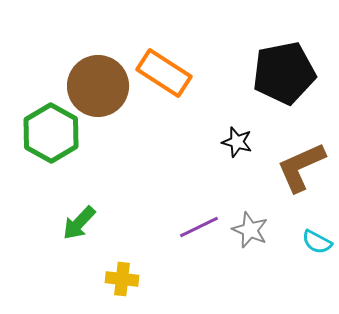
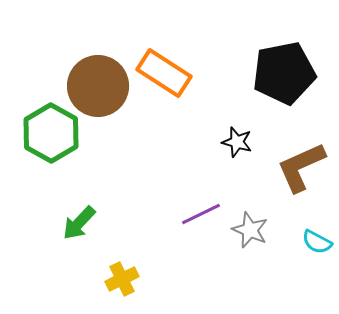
purple line: moved 2 px right, 13 px up
yellow cross: rotated 32 degrees counterclockwise
